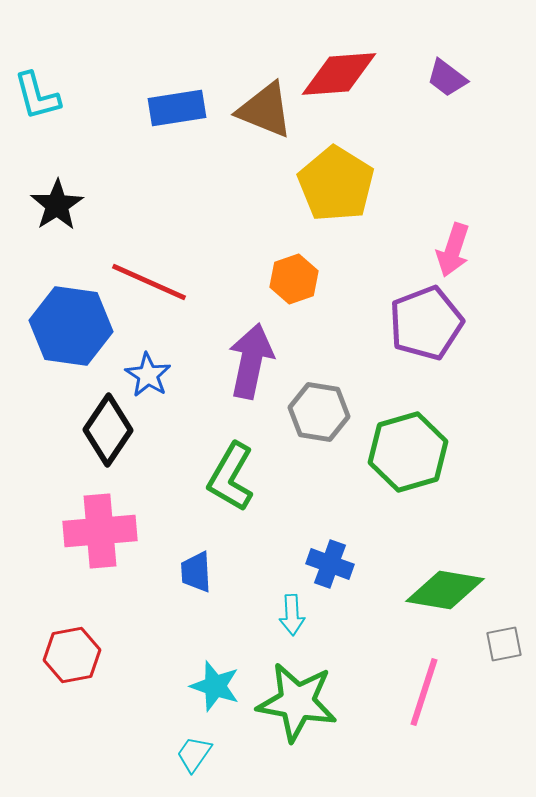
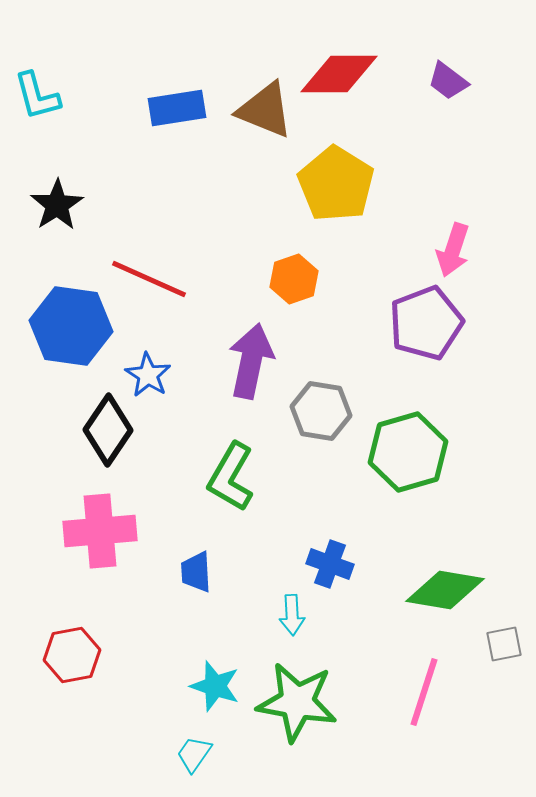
red diamond: rotated 4 degrees clockwise
purple trapezoid: moved 1 px right, 3 px down
red line: moved 3 px up
gray hexagon: moved 2 px right, 1 px up
